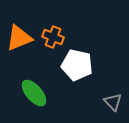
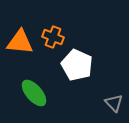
orange triangle: moved 1 px right, 4 px down; rotated 28 degrees clockwise
white pentagon: rotated 12 degrees clockwise
gray triangle: moved 1 px right, 1 px down
